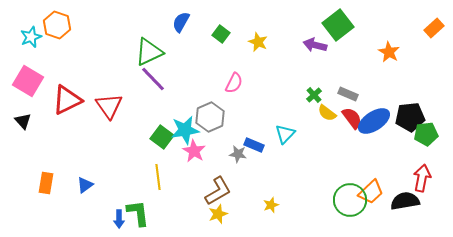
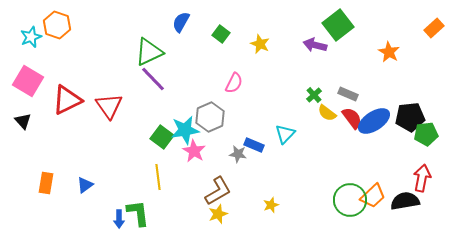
yellow star at (258, 42): moved 2 px right, 2 px down
orange trapezoid at (371, 192): moved 2 px right, 4 px down
